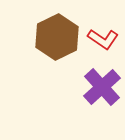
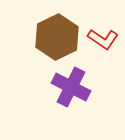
purple cross: moved 31 px left; rotated 21 degrees counterclockwise
